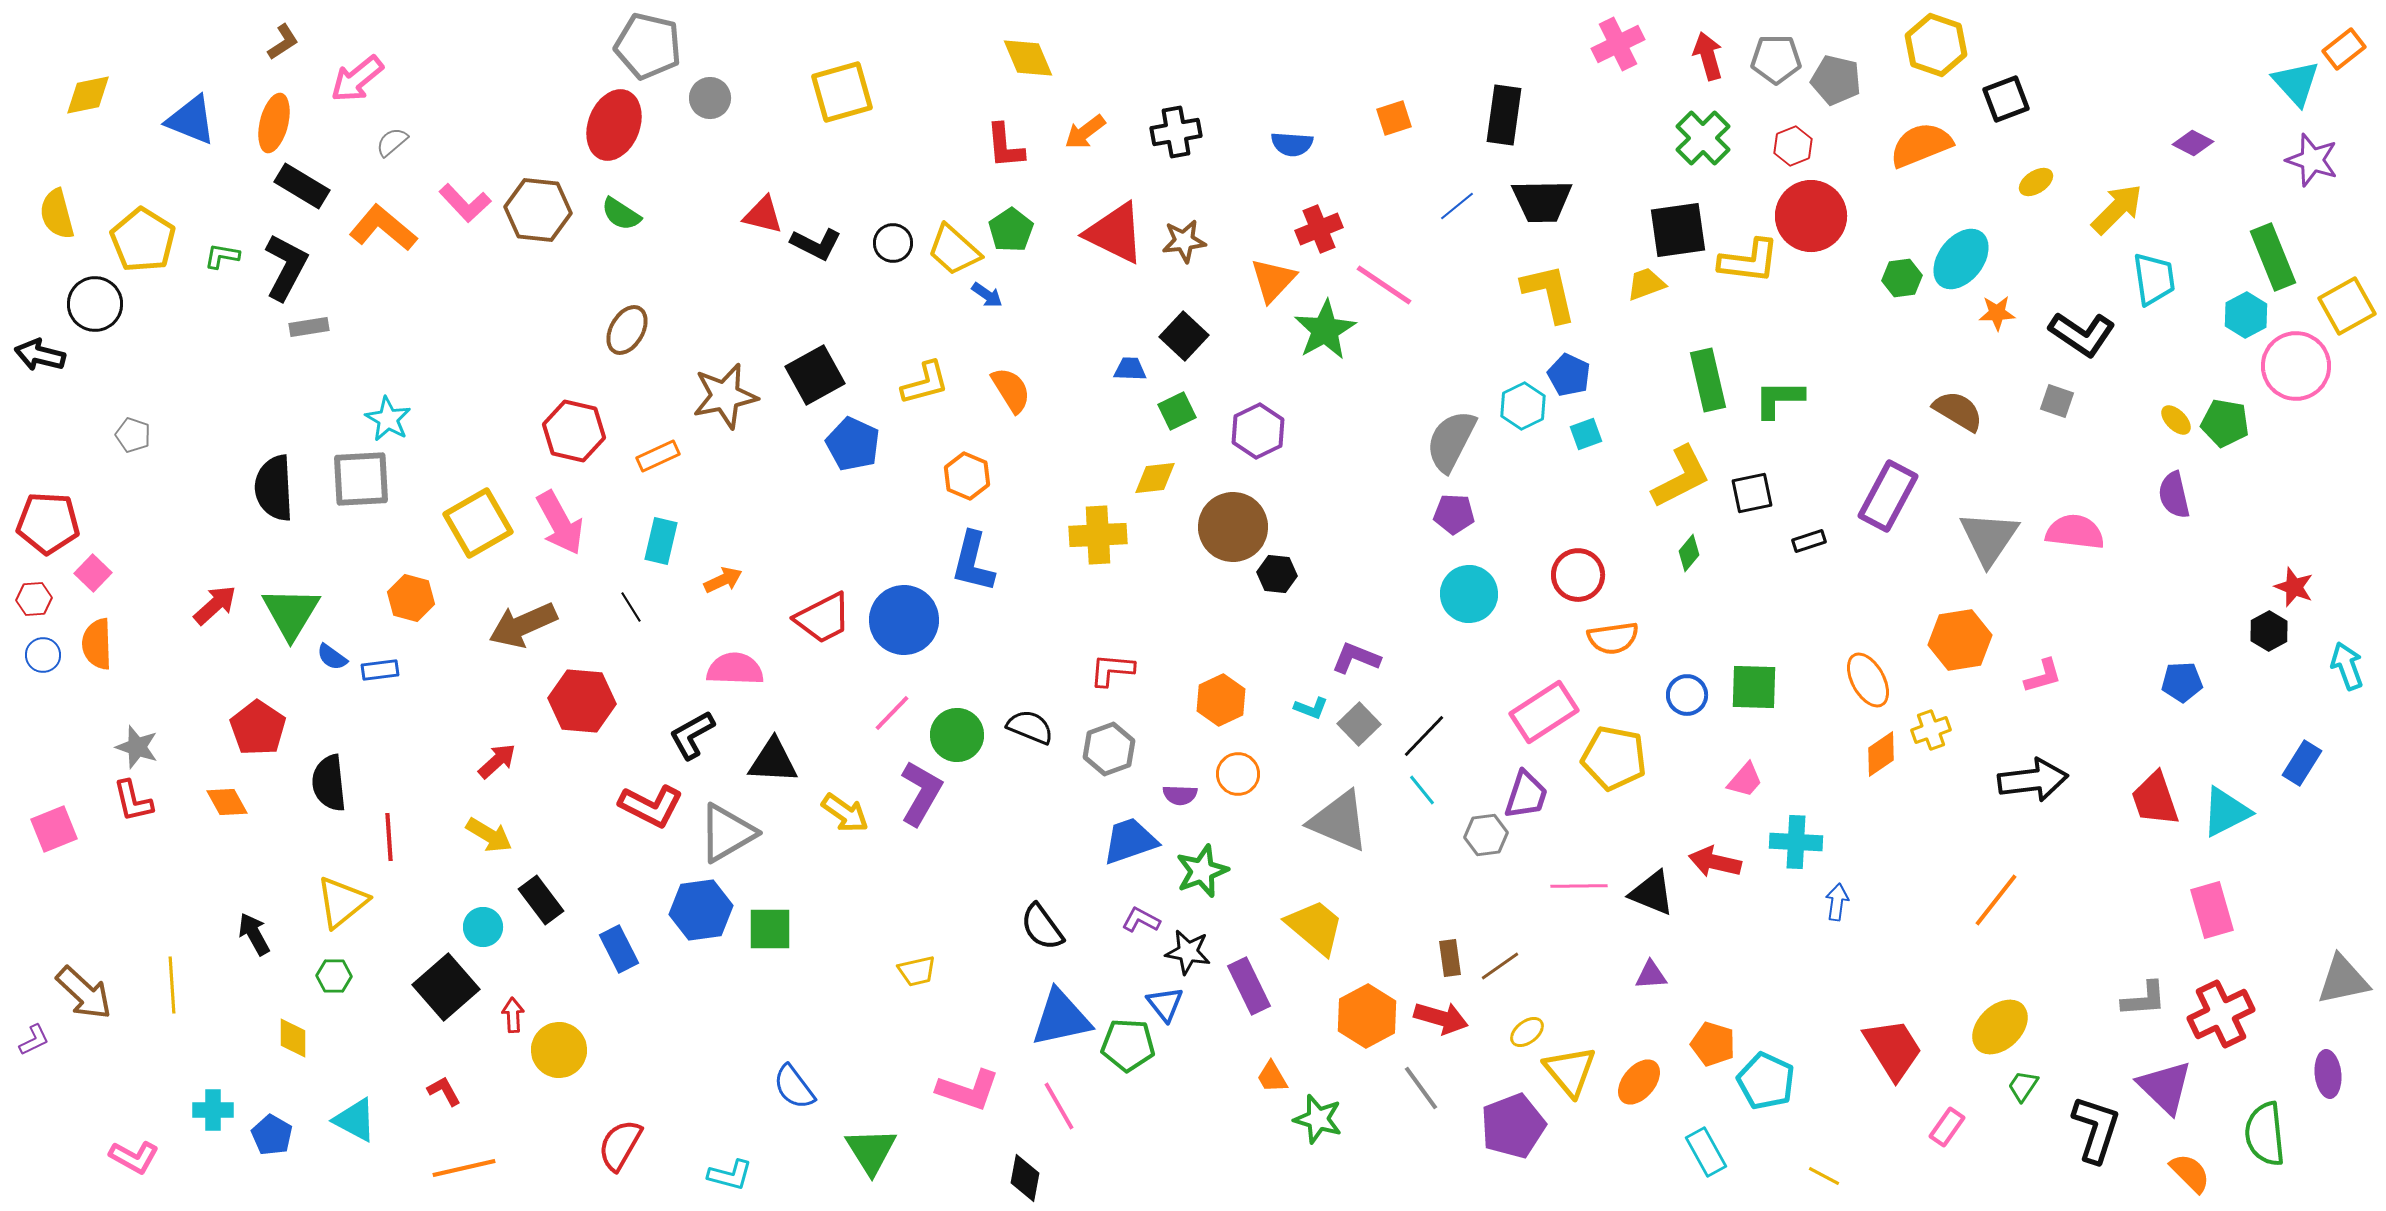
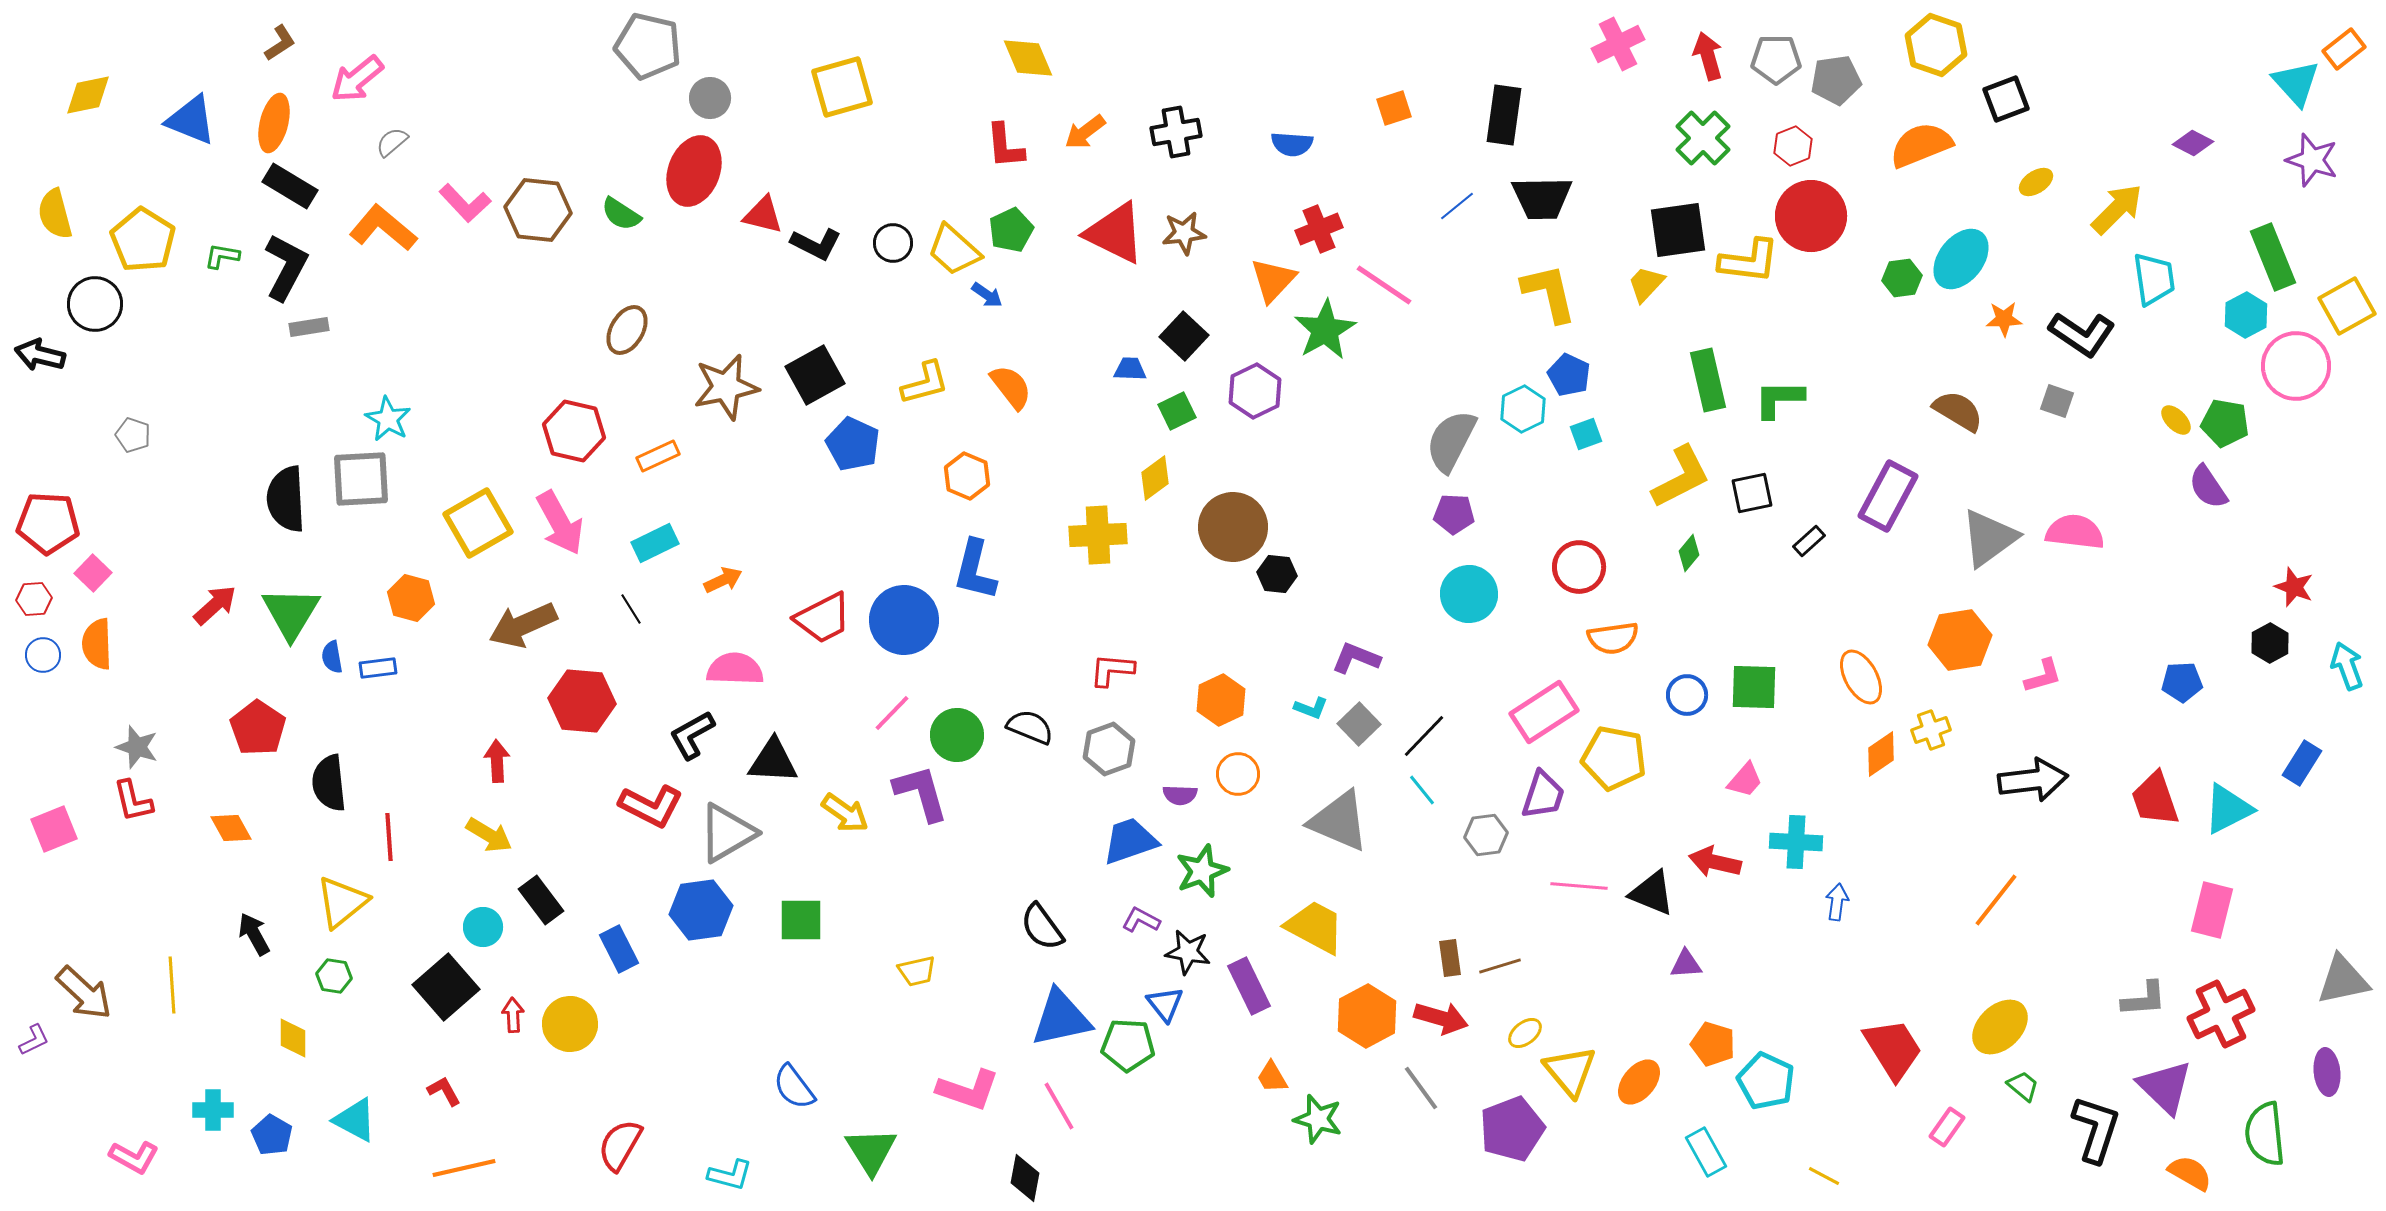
brown L-shape at (283, 42): moved 3 px left, 1 px down
gray pentagon at (1836, 80): rotated 21 degrees counterclockwise
yellow square at (842, 92): moved 5 px up
orange square at (1394, 118): moved 10 px up
red ellipse at (614, 125): moved 80 px right, 46 px down
black rectangle at (302, 186): moved 12 px left
black trapezoid at (1542, 201): moved 3 px up
yellow semicircle at (57, 214): moved 2 px left
green pentagon at (1011, 230): rotated 9 degrees clockwise
brown star at (1184, 241): moved 8 px up
yellow trapezoid at (1646, 284): rotated 27 degrees counterclockwise
orange star at (1997, 313): moved 7 px right, 6 px down
orange semicircle at (1011, 390): moved 3 px up; rotated 6 degrees counterclockwise
brown star at (725, 396): moved 1 px right, 9 px up
cyan hexagon at (1523, 406): moved 3 px down
purple hexagon at (1258, 431): moved 3 px left, 40 px up
yellow diamond at (1155, 478): rotated 30 degrees counterclockwise
black semicircle at (274, 488): moved 12 px right, 11 px down
purple semicircle at (2174, 495): moved 34 px right, 8 px up; rotated 21 degrees counterclockwise
gray triangle at (1989, 538): rotated 20 degrees clockwise
cyan rectangle at (661, 541): moved 6 px left, 2 px down; rotated 51 degrees clockwise
black rectangle at (1809, 541): rotated 24 degrees counterclockwise
blue L-shape at (973, 562): moved 2 px right, 8 px down
red circle at (1578, 575): moved 1 px right, 8 px up
black line at (631, 607): moved 2 px down
black hexagon at (2269, 631): moved 1 px right, 12 px down
blue semicircle at (332, 657): rotated 44 degrees clockwise
blue rectangle at (380, 670): moved 2 px left, 2 px up
orange ellipse at (1868, 680): moved 7 px left, 3 px up
red arrow at (497, 761): rotated 51 degrees counterclockwise
purple L-shape at (921, 793): rotated 46 degrees counterclockwise
purple trapezoid at (1526, 795): moved 17 px right
orange diamond at (227, 802): moved 4 px right, 26 px down
cyan triangle at (2226, 812): moved 2 px right, 3 px up
pink line at (1579, 886): rotated 6 degrees clockwise
pink rectangle at (2212, 910): rotated 30 degrees clockwise
yellow trapezoid at (1315, 927): rotated 12 degrees counterclockwise
green square at (770, 929): moved 31 px right, 9 px up
brown line at (1500, 966): rotated 18 degrees clockwise
purple triangle at (1651, 975): moved 35 px right, 11 px up
green hexagon at (334, 976): rotated 8 degrees clockwise
yellow ellipse at (1527, 1032): moved 2 px left, 1 px down
yellow circle at (559, 1050): moved 11 px right, 26 px up
purple ellipse at (2328, 1074): moved 1 px left, 2 px up
green trapezoid at (2023, 1086): rotated 96 degrees clockwise
purple pentagon at (1513, 1126): moved 1 px left, 3 px down
orange semicircle at (2190, 1173): rotated 15 degrees counterclockwise
